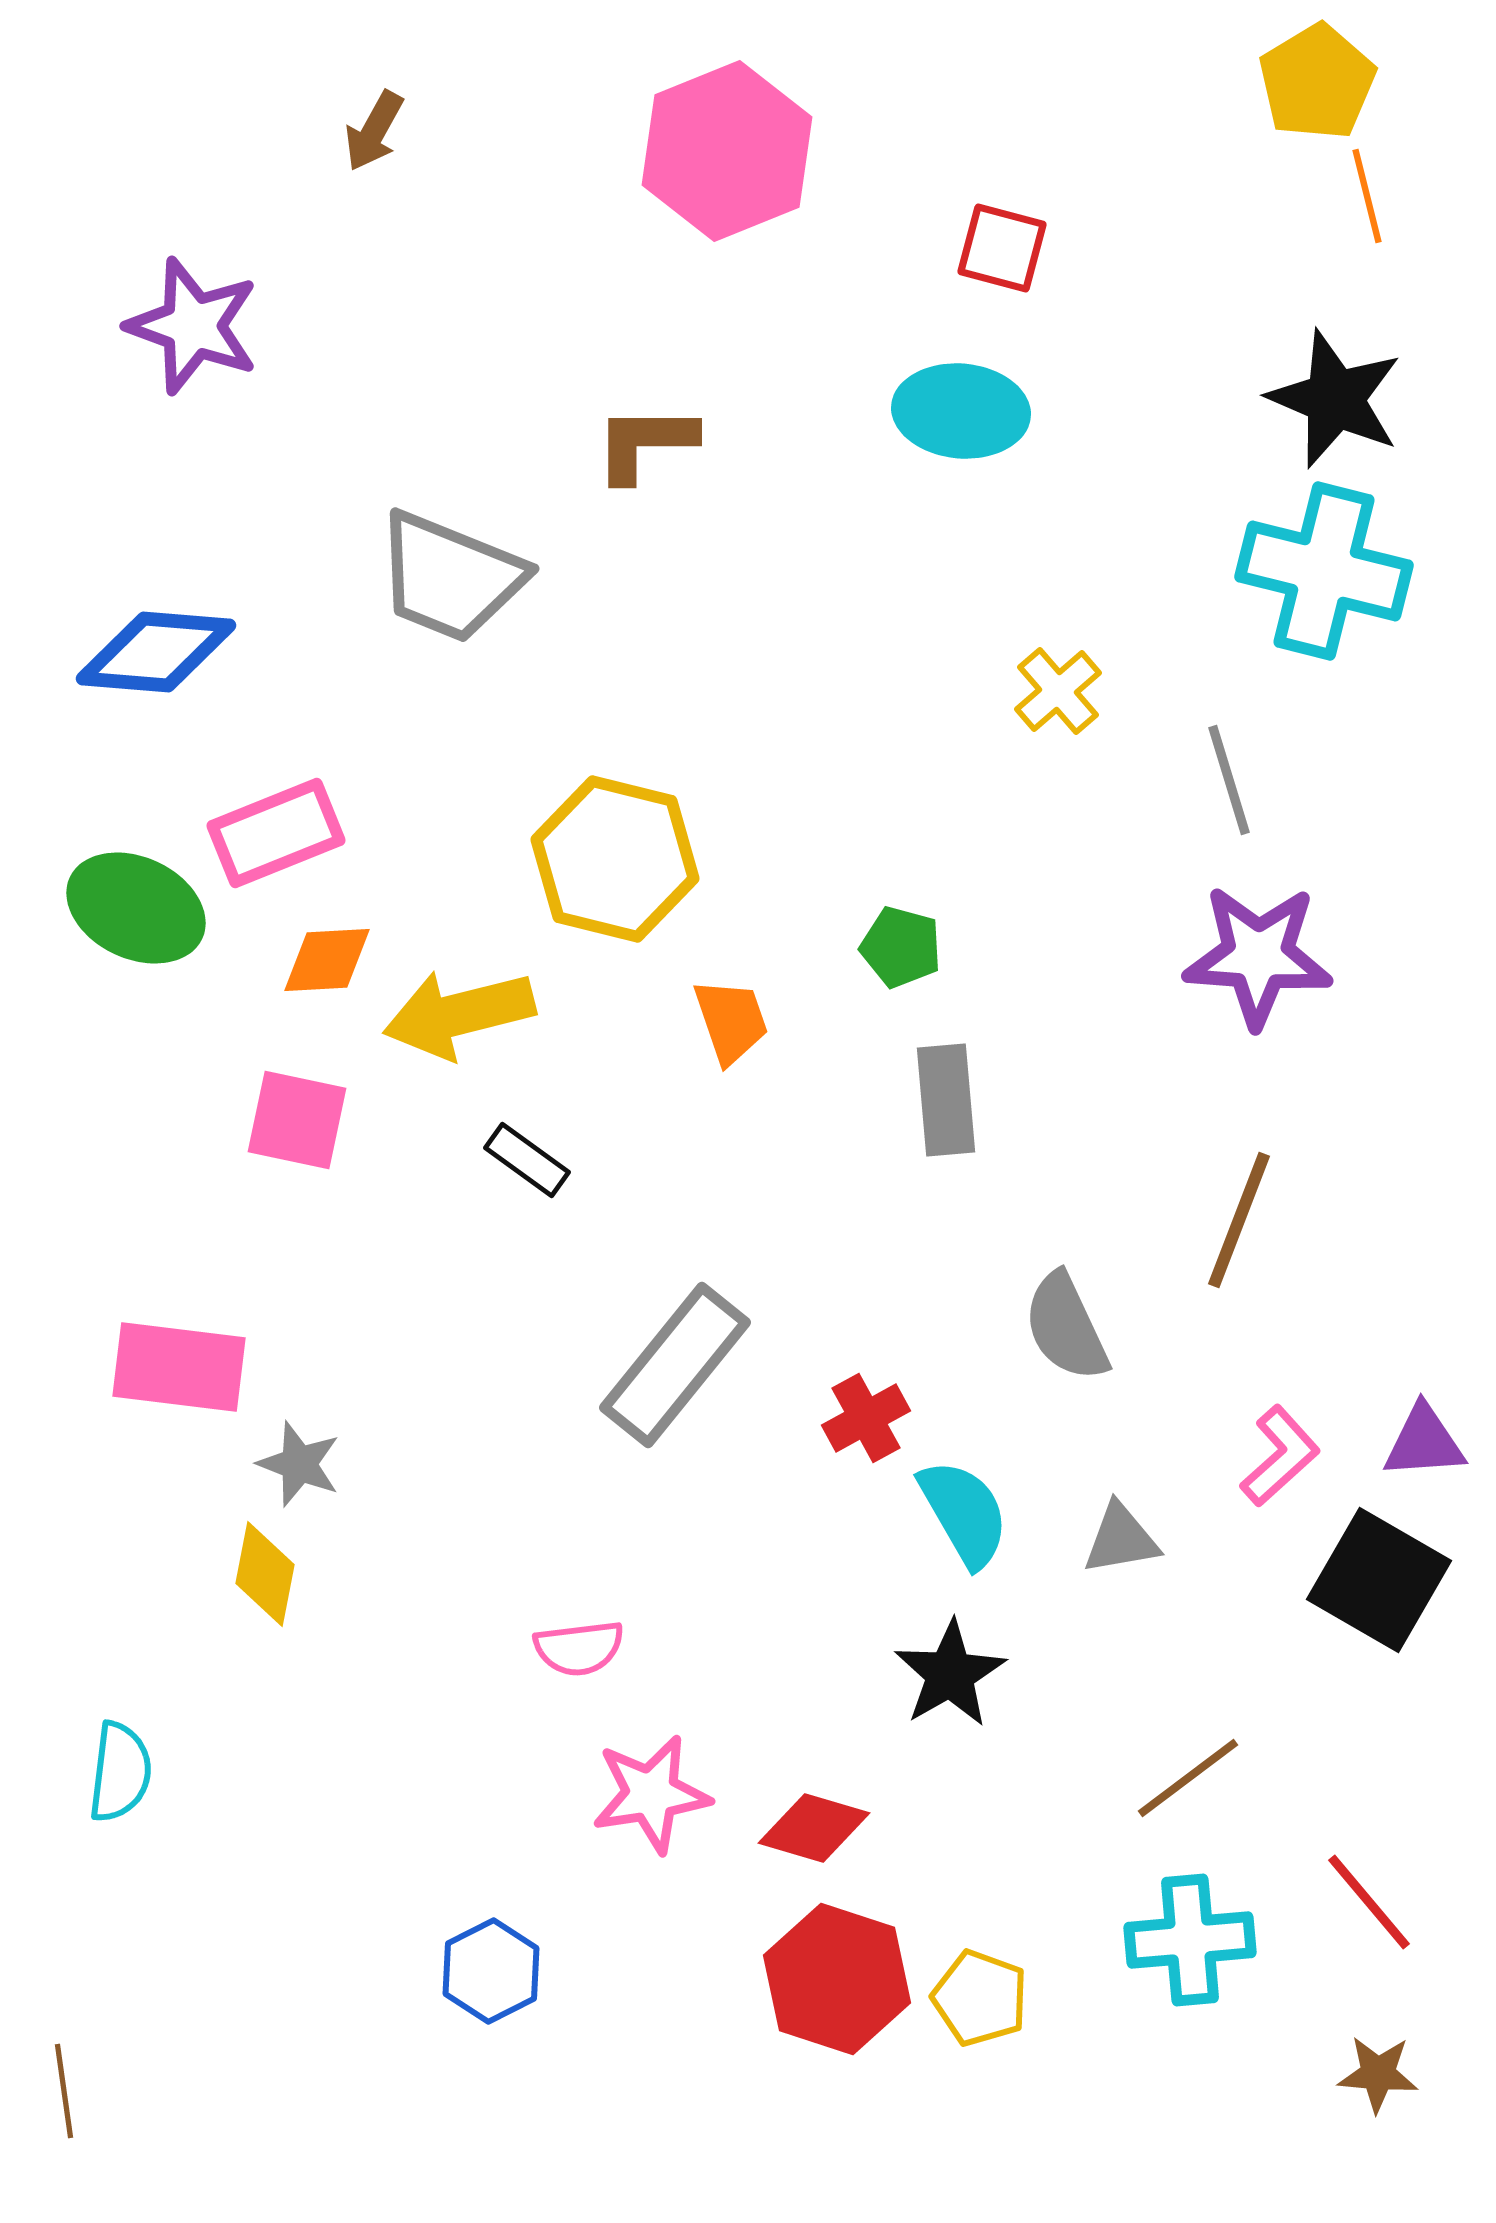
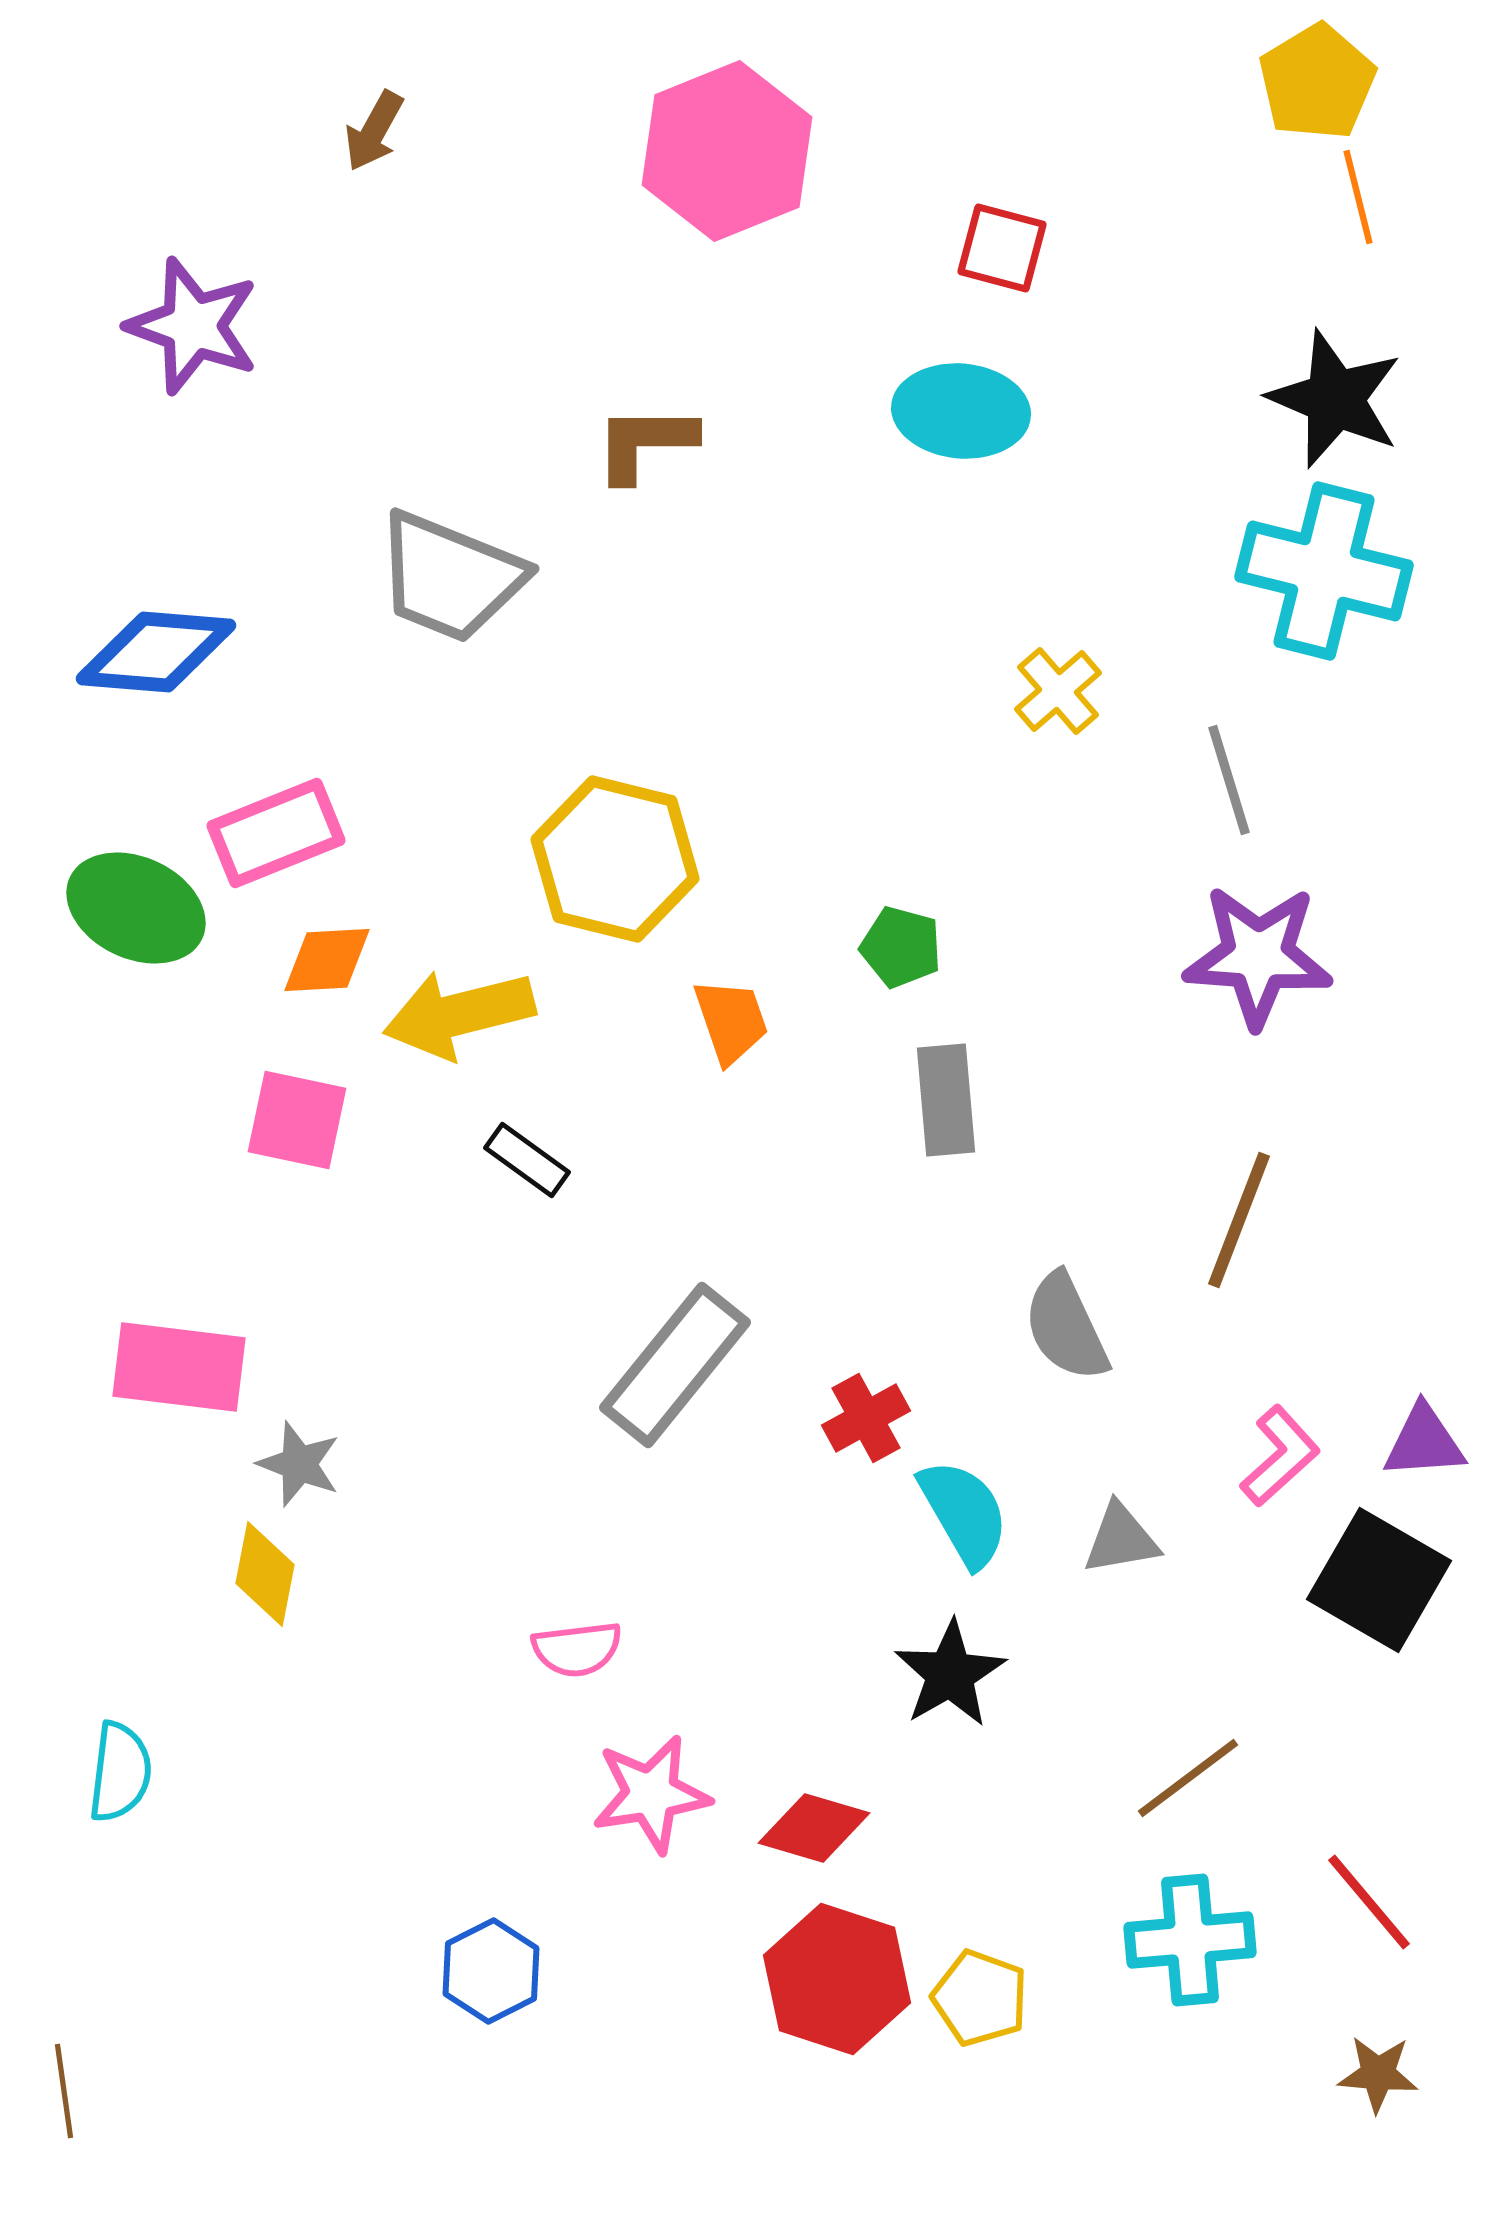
orange line at (1367, 196): moved 9 px left, 1 px down
pink semicircle at (579, 1648): moved 2 px left, 1 px down
